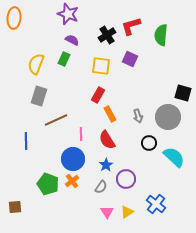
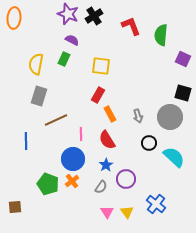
red L-shape: rotated 85 degrees clockwise
black cross: moved 13 px left, 19 px up
purple square: moved 53 px right
yellow semicircle: rotated 10 degrees counterclockwise
gray circle: moved 2 px right
yellow triangle: rotated 32 degrees counterclockwise
